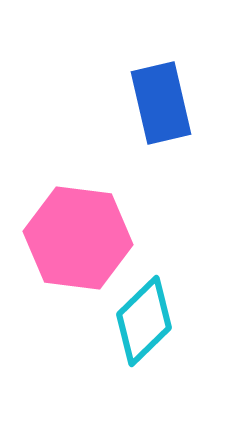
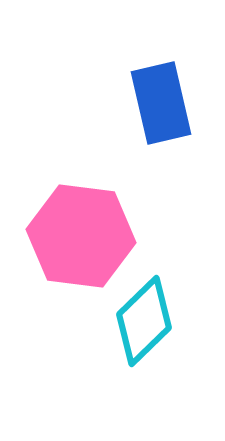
pink hexagon: moved 3 px right, 2 px up
